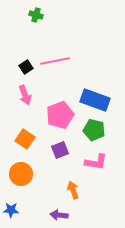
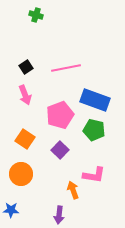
pink line: moved 11 px right, 7 px down
purple square: rotated 24 degrees counterclockwise
pink L-shape: moved 2 px left, 13 px down
purple arrow: rotated 90 degrees counterclockwise
